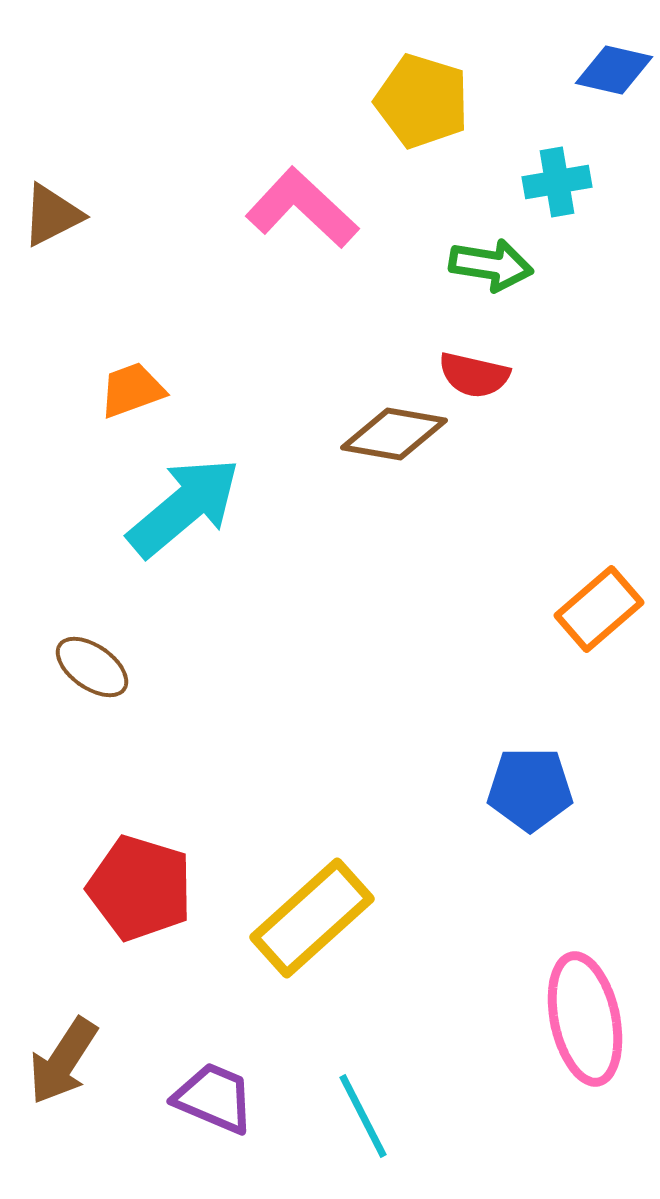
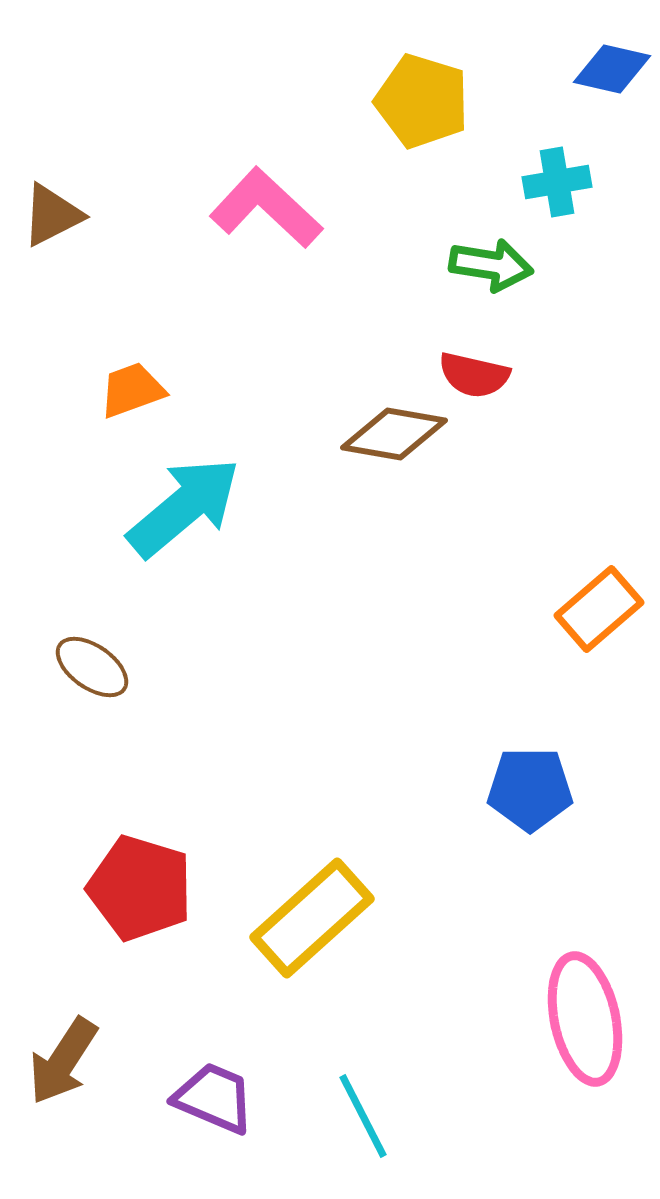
blue diamond: moved 2 px left, 1 px up
pink L-shape: moved 36 px left
